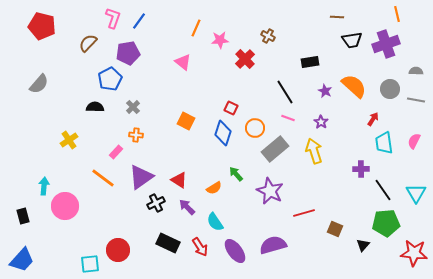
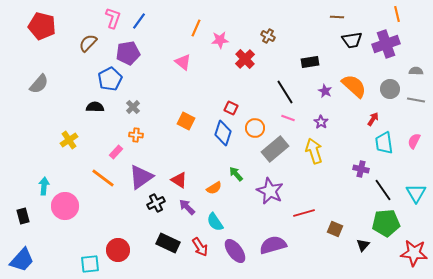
purple cross at (361, 169): rotated 14 degrees clockwise
